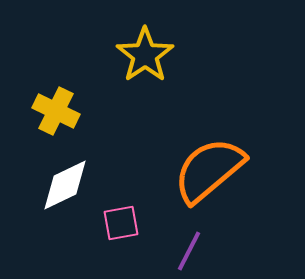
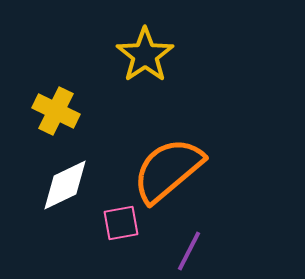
orange semicircle: moved 41 px left
